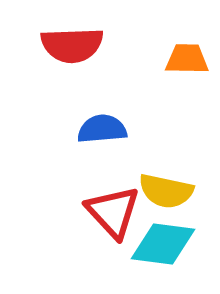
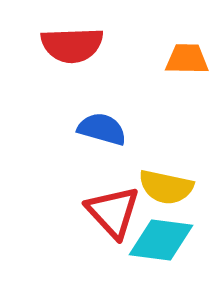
blue semicircle: rotated 21 degrees clockwise
yellow semicircle: moved 4 px up
cyan diamond: moved 2 px left, 4 px up
